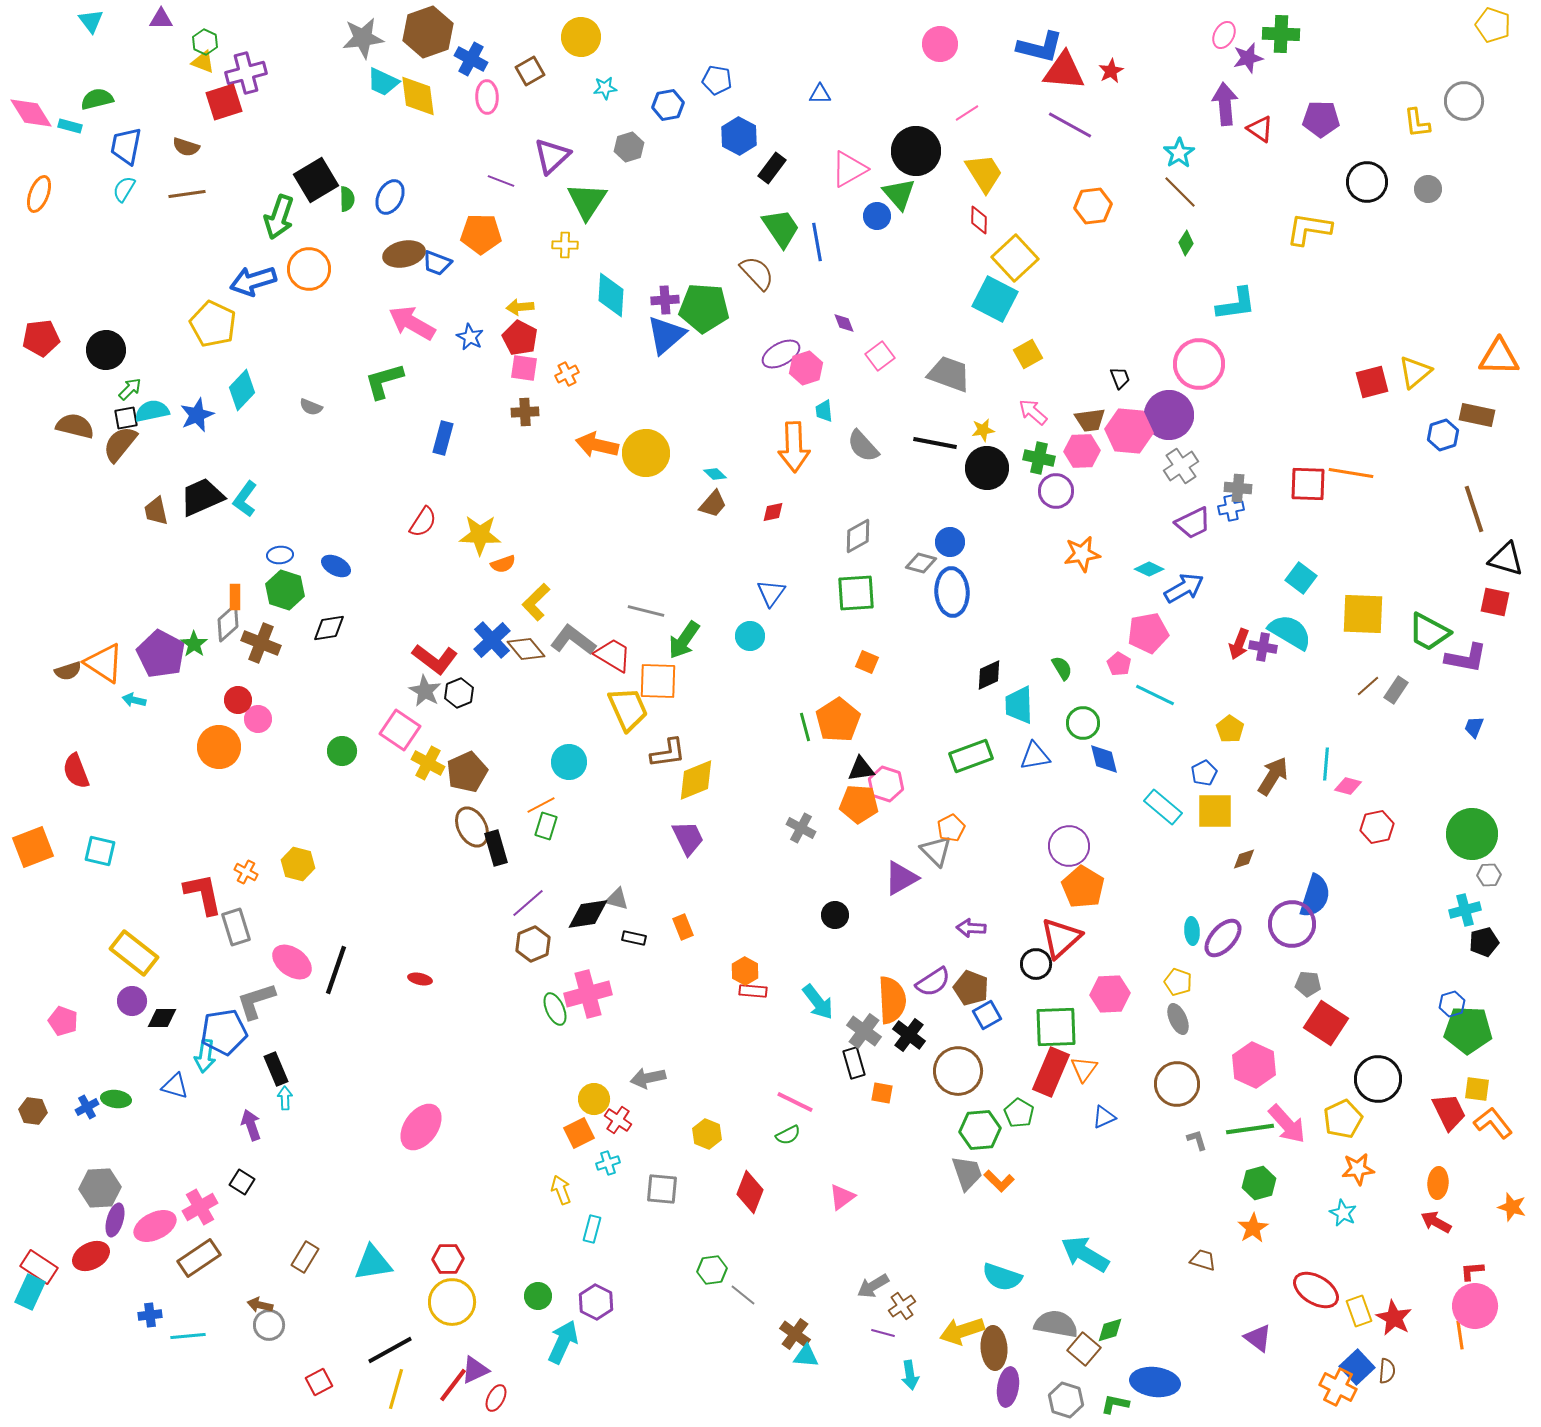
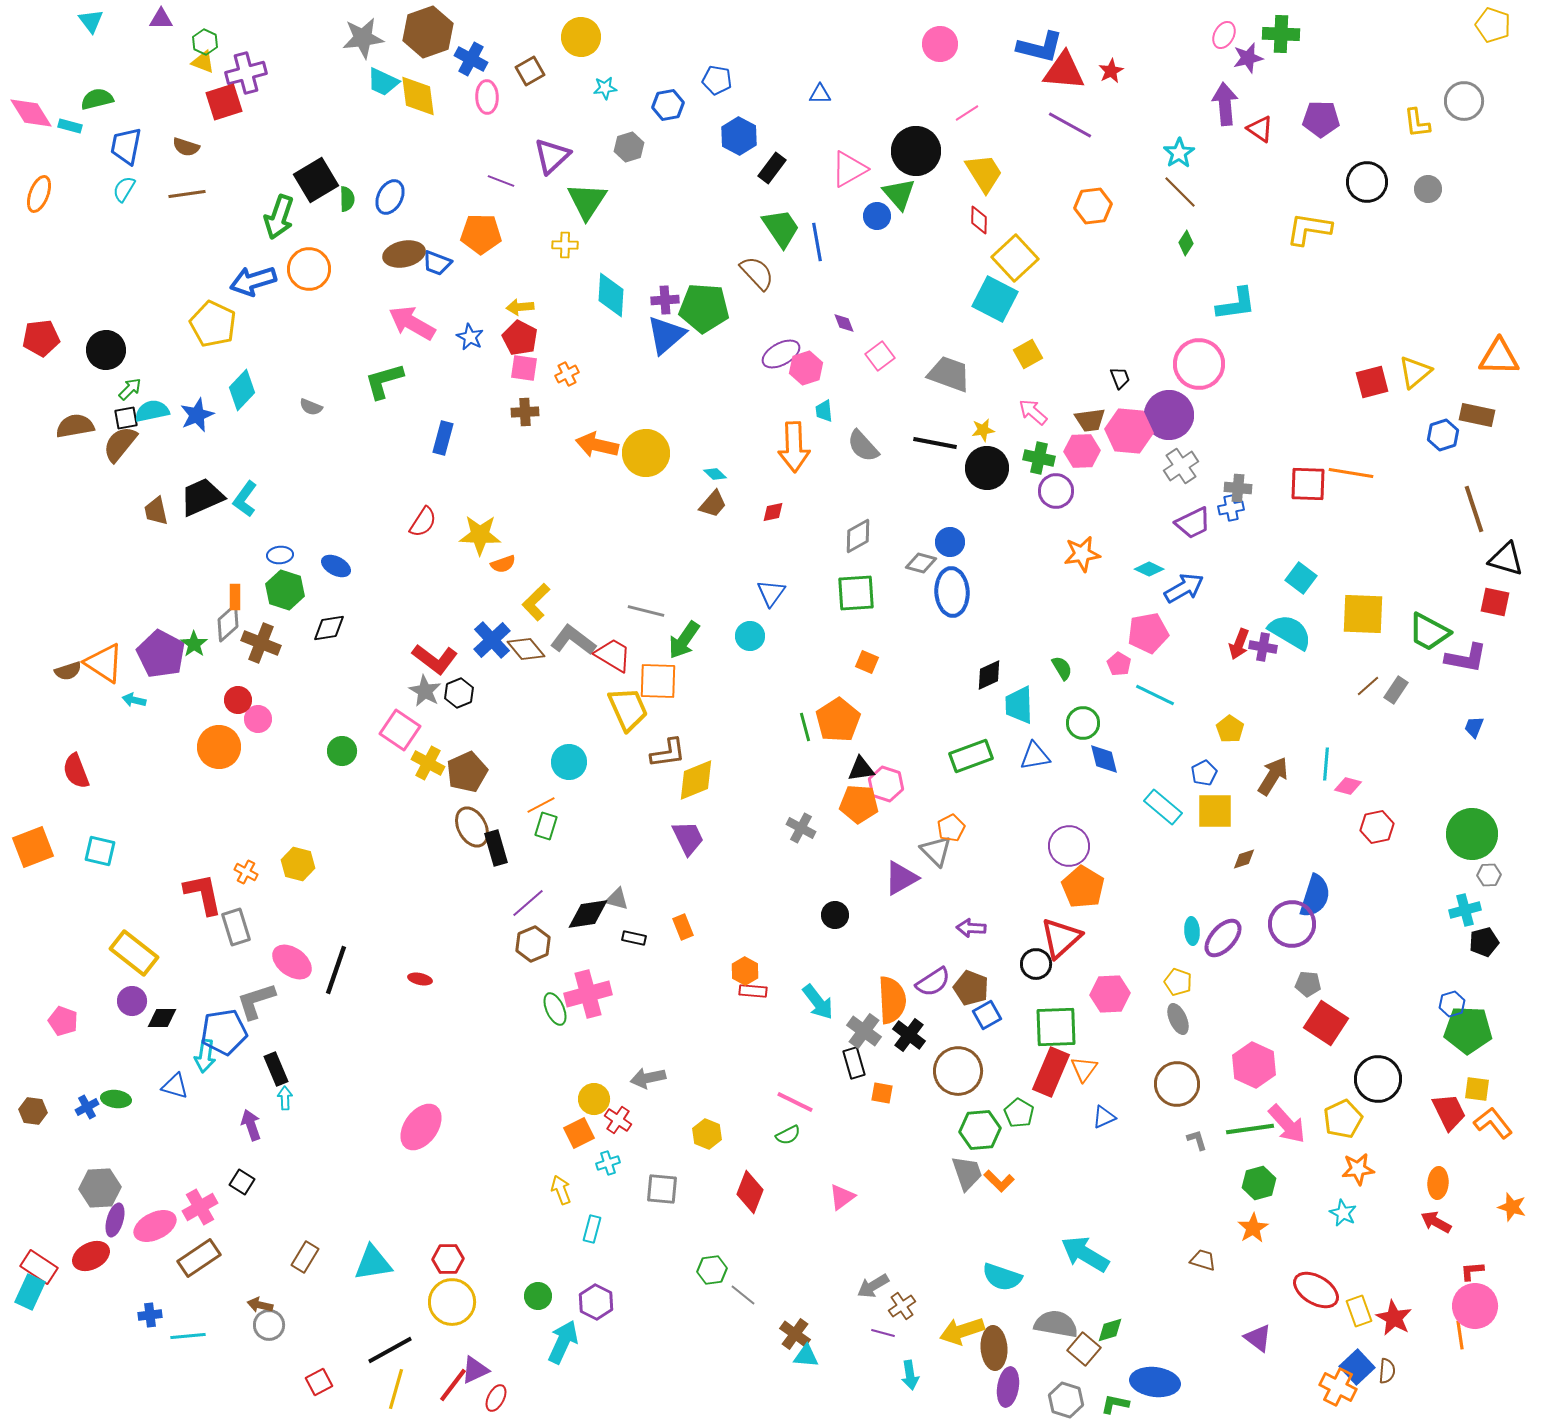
brown semicircle at (75, 426): rotated 24 degrees counterclockwise
